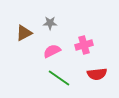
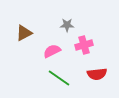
gray star: moved 17 px right, 2 px down
